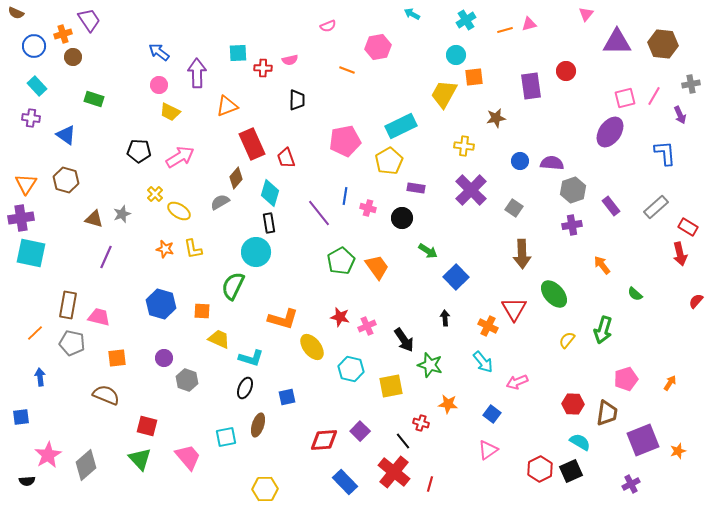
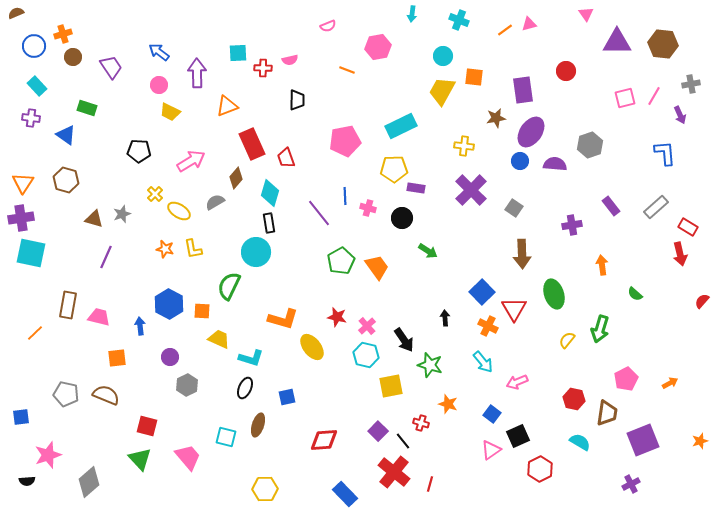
brown semicircle at (16, 13): rotated 133 degrees clockwise
cyan arrow at (412, 14): rotated 112 degrees counterclockwise
pink triangle at (586, 14): rotated 14 degrees counterclockwise
purple trapezoid at (89, 20): moved 22 px right, 47 px down
cyan cross at (466, 20): moved 7 px left; rotated 36 degrees counterclockwise
orange line at (505, 30): rotated 21 degrees counterclockwise
cyan circle at (456, 55): moved 13 px left, 1 px down
orange square at (474, 77): rotated 12 degrees clockwise
purple rectangle at (531, 86): moved 8 px left, 4 px down
yellow trapezoid at (444, 94): moved 2 px left, 3 px up
green rectangle at (94, 99): moved 7 px left, 9 px down
purple ellipse at (610, 132): moved 79 px left
pink arrow at (180, 157): moved 11 px right, 4 px down
yellow pentagon at (389, 161): moved 5 px right, 8 px down; rotated 28 degrees clockwise
purple semicircle at (552, 163): moved 3 px right, 1 px down
orange triangle at (26, 184): moved 3 px left, 1 px up
gray hexagon at (573, 190): moved 17 px right, 45 px up
blue line at (345, 196): rotated 12 degrees counterclockwise
gray semicircle at (220, 202): moved 5 px left
orange arrow at (602, 265): rotated 30 degrees clockwise
blue square at (456, 277): moved 26 px right, 15 px down
green semicircle at (233, 286): moved 4 px left
green ellipse at (554, 294): rotated 24 degrees clockwise
red semicircle at (696, 301): moved 6 px right
blue hexagon at (161, 304): moved 8 px right; rotated 12 degrees clockwise
red star at (340, 317): moved 3 px left
pink cross at (367, 326): rotated 18 degrees counterclockwise
green arrow at (603, 330): moved 3 px left, 1 px up
gray pentagon at (72, 343): moved 6 px left, 51 px down
purple circle at (164, 358): moved 6 px right, 1 px up
cyan hexagon at (351, 369): moved 15 px right, 14 px up
blue arrow at (40, 377): moved 100 px right, 51 px up
pink pentagon at (626, 379): rotated 10 degrees counterclockwise
gray hexagon at (187, 380): moved 5 px down; rotated 15 degrees clockwise
orange arrow at (670, 383): rotated 28 degrees clockwise
orange star at (448, 404): rotated 12 degrees clockwise
red hexagon at (573, 404): moved 1 px right, 5 px up; rotated 10 degrees clockwise
purple square at (360, 431): moved 18 px right
cyan square at (226, 437): rotated 25 degrees clockwise
pink triangle at (488, 450): moved 3 px right
orange star at (678, 451): moved 22 px right, 10 px up
pink star at (48, 455): rotated 12 degrees clockwise
gray diamond at (86, 465): moved 3 px right, 17 px down
black square at (571, 471): moved 53 px left, 35 px up
blue rectangle at (345, 482): moved 12 px down
